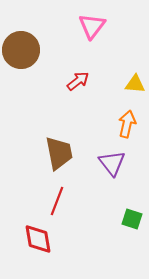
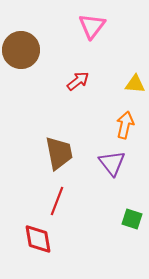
orange arrow: moved 2 px left, 1 px down
